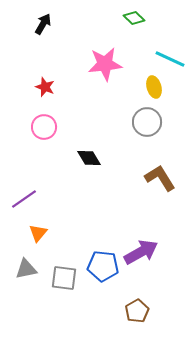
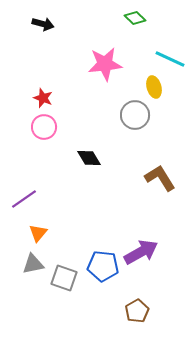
green diamond: moved 1 px right
black arrow: rotated 75 degrees clockwise
red star: moved 2 px left, 11 px down
gray circle: moved 12 px left, 7 px up
gray triangle: moved 7 px right, 5 px up
gray square: rotated 12 degrees clockwise
